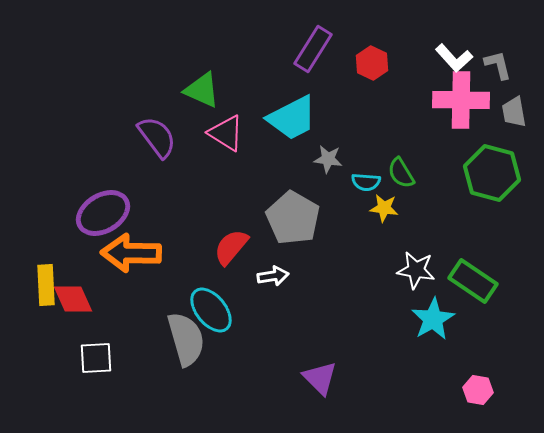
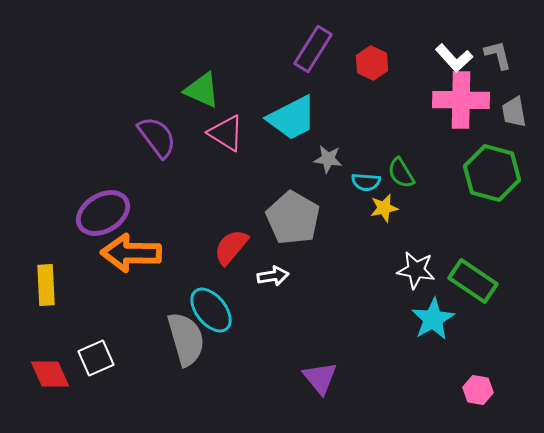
gray L-shape: moved 10 px up
yellow star: rotated 20 degrees counterclockwise
red diamond: moved 23 px left, 75 px down
white square: rotated 21 degrees counterclockwise
purple triangle: rotated 6 degrees clockwise
